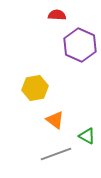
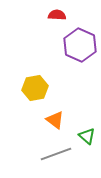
green triangle: rotated 12 degrees clockwise
